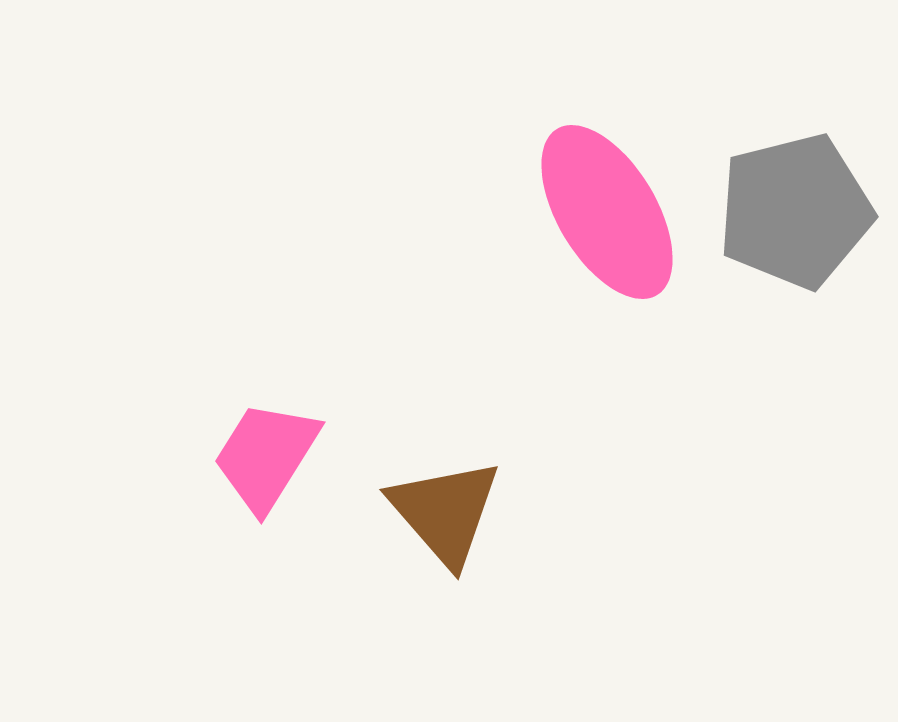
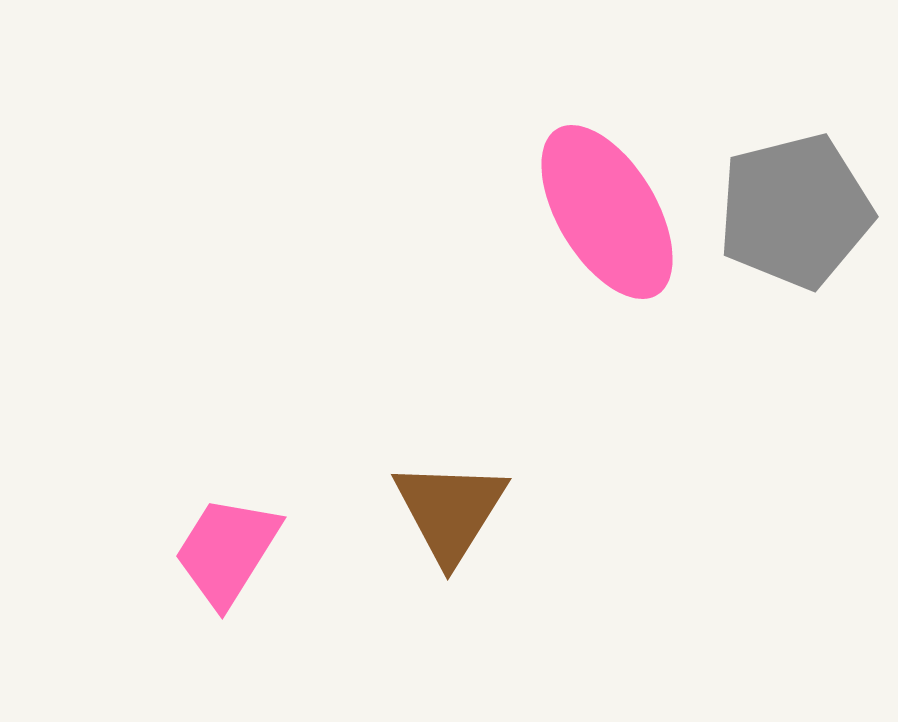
pink trapezoid: moved 39 px left, 95 px down
brown triangle: moved 5 px right, 1 px up; rotated 13 degrees clockwise
